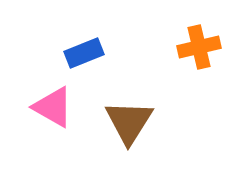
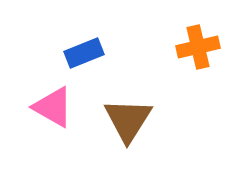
orange cross: moved 1 px left
brown triangle: moved 1 px left, 2 px up
